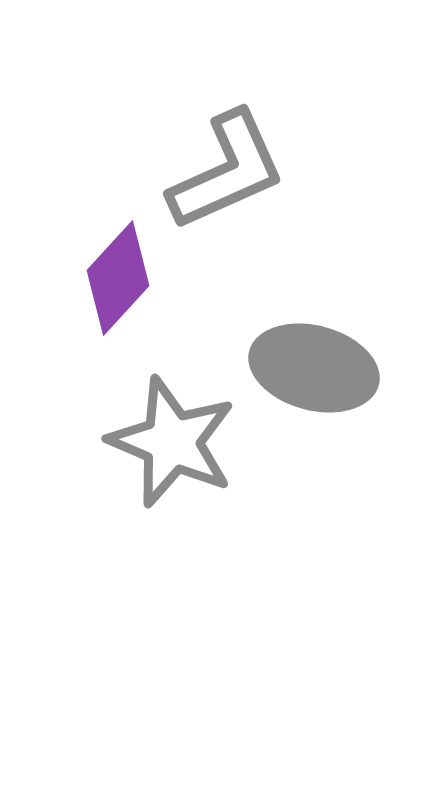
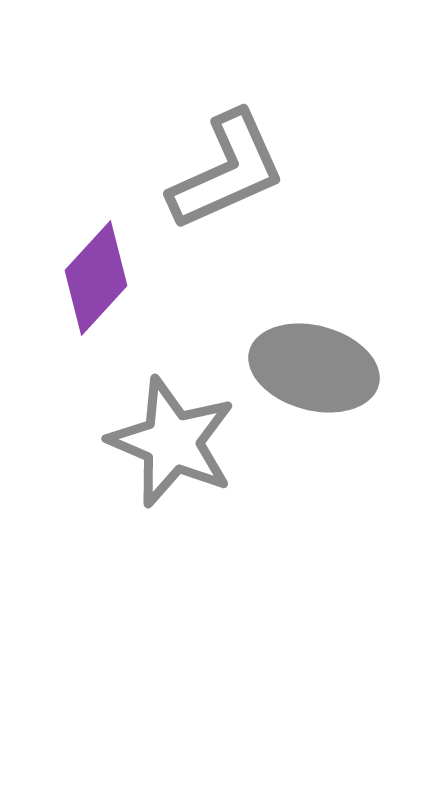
purple diamond: moved 22 px left
